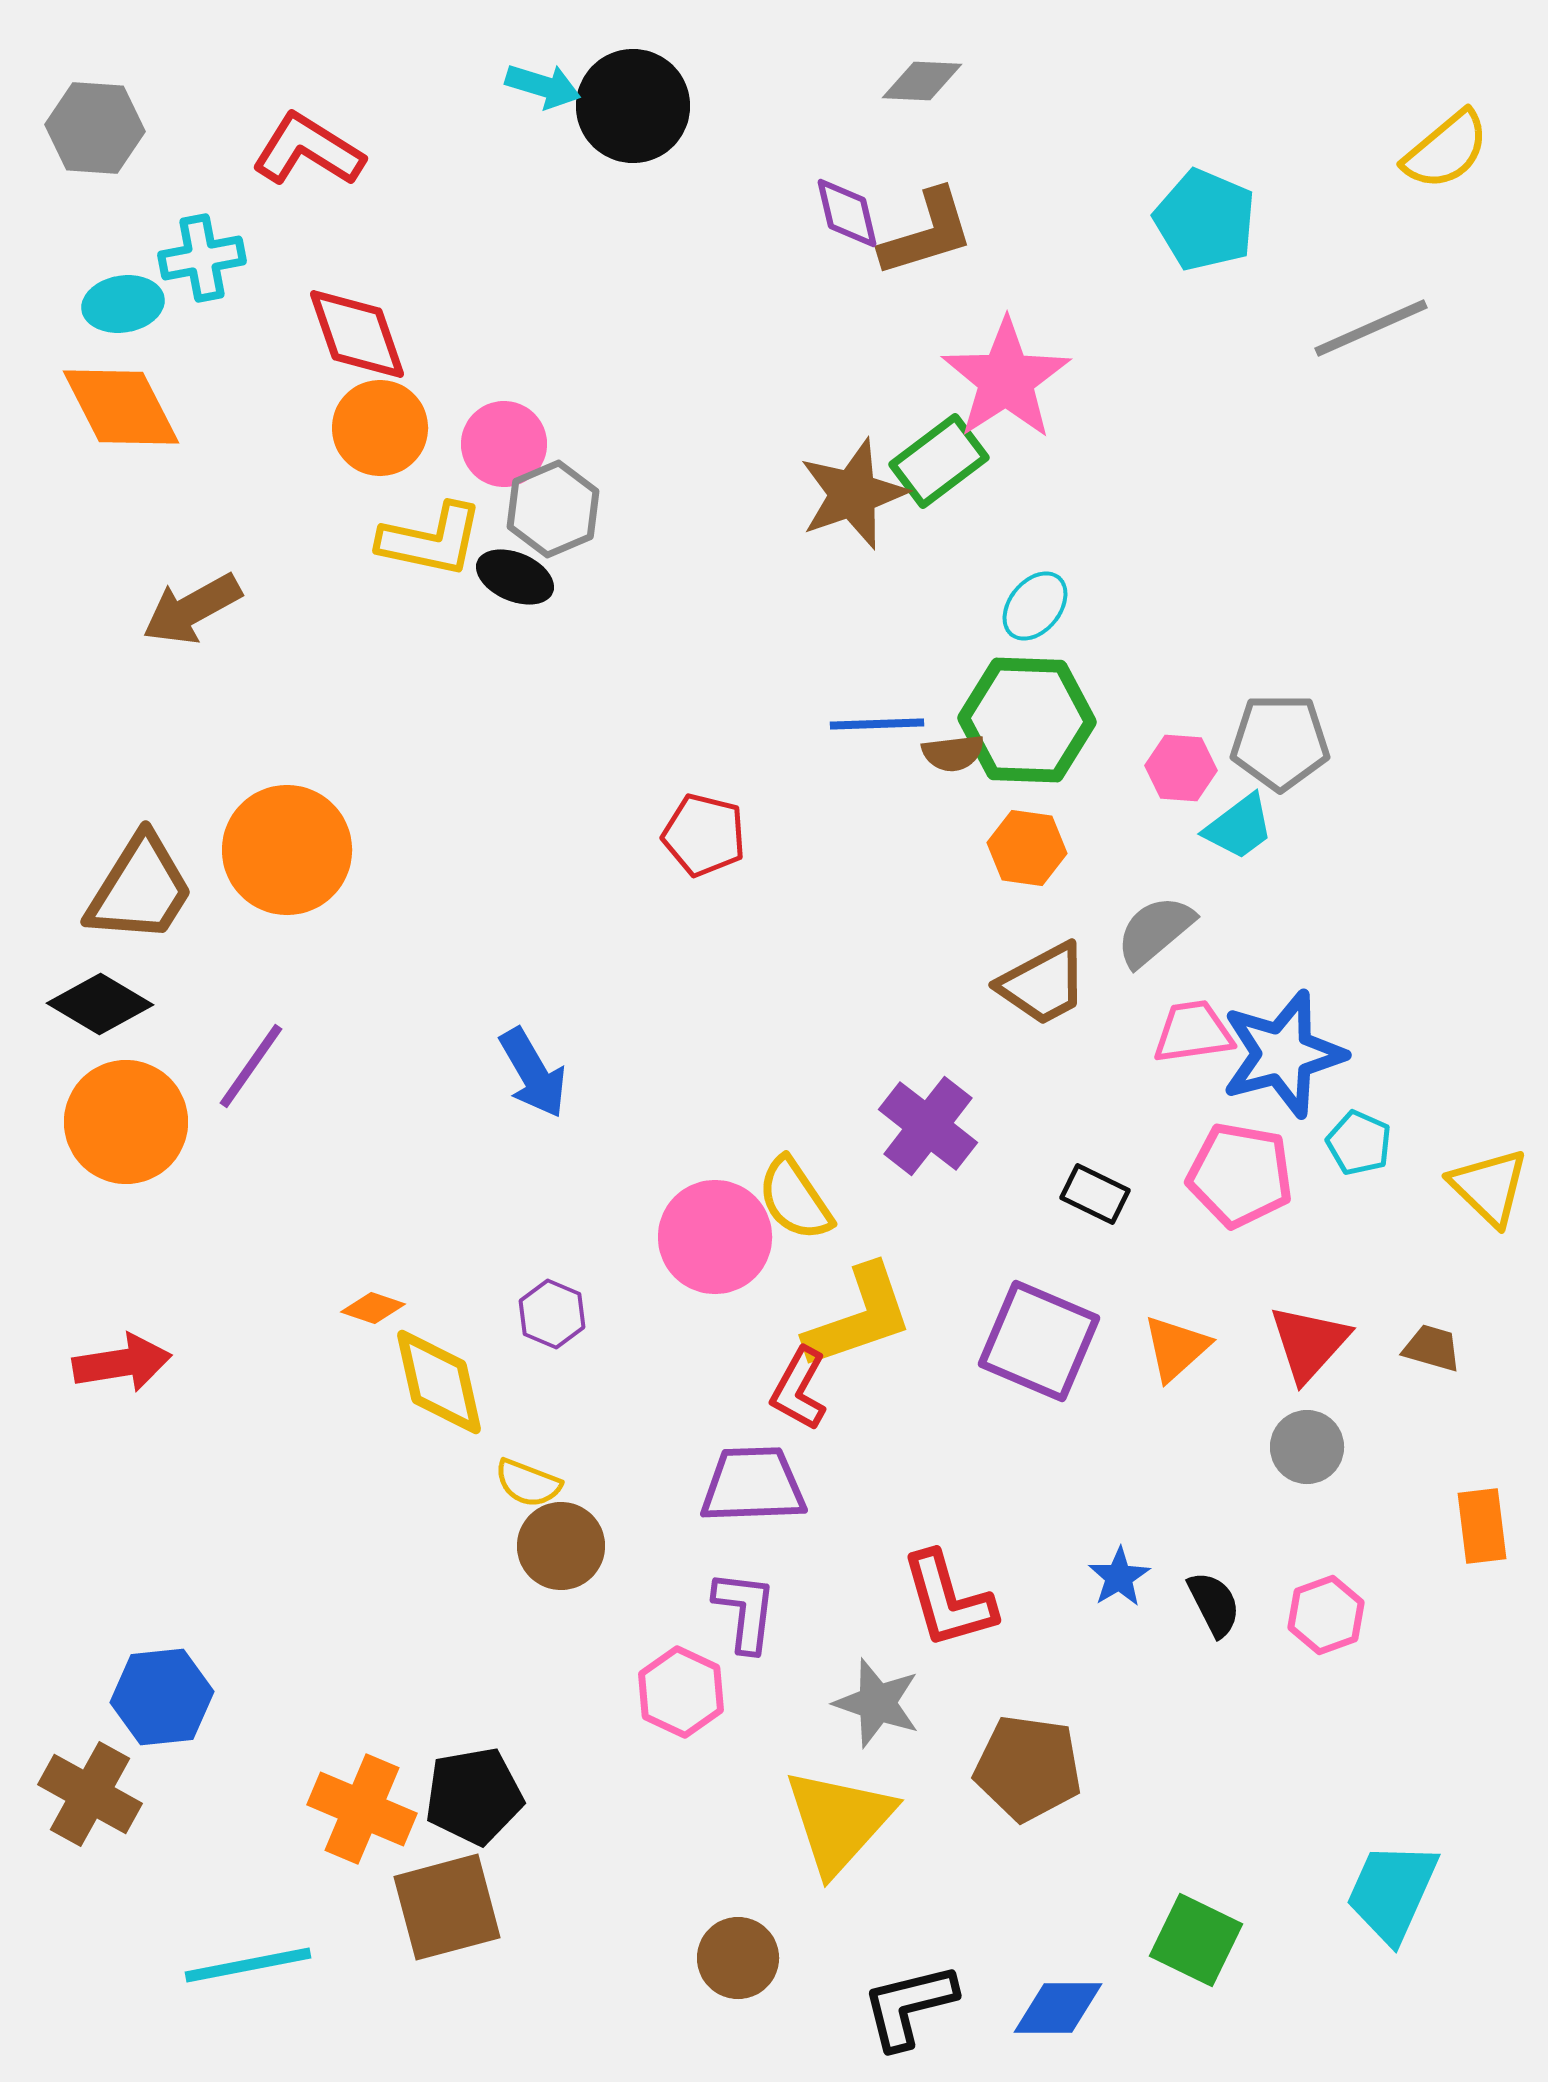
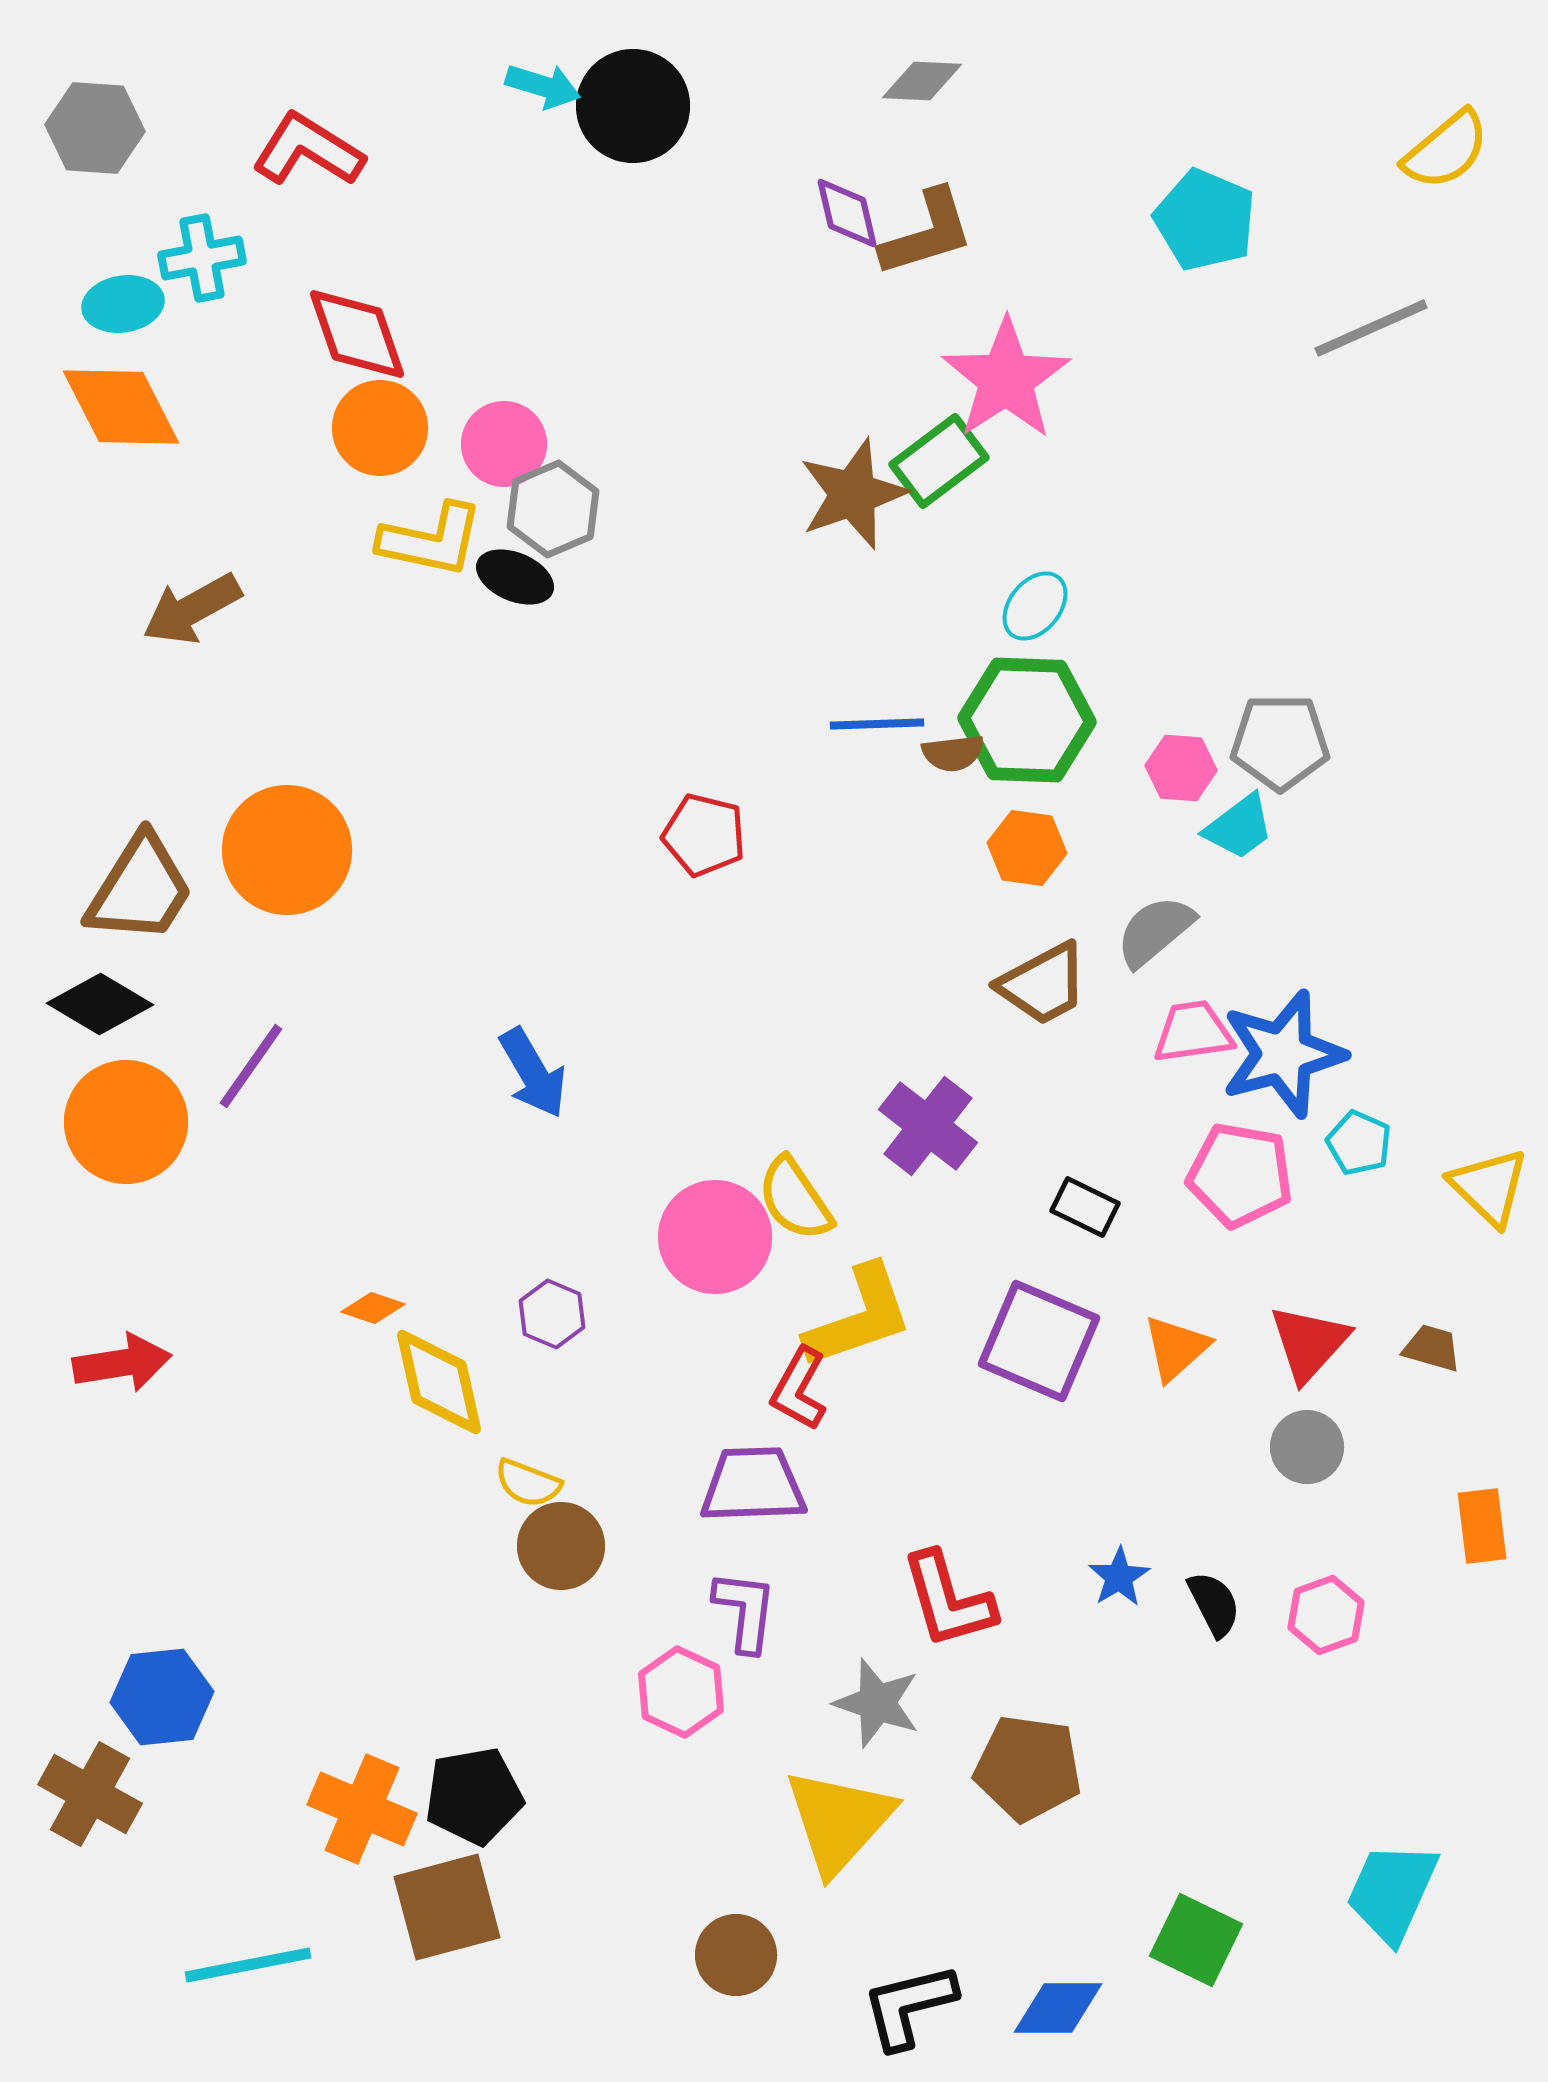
black rectangle at (1095, 1194): moved 10 px left, 13 px down
brown circle at (738, 1958): moved 2 px left, 3 px up
